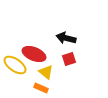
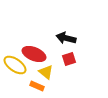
orange rectangle: moved 4 px left, 2 px up
